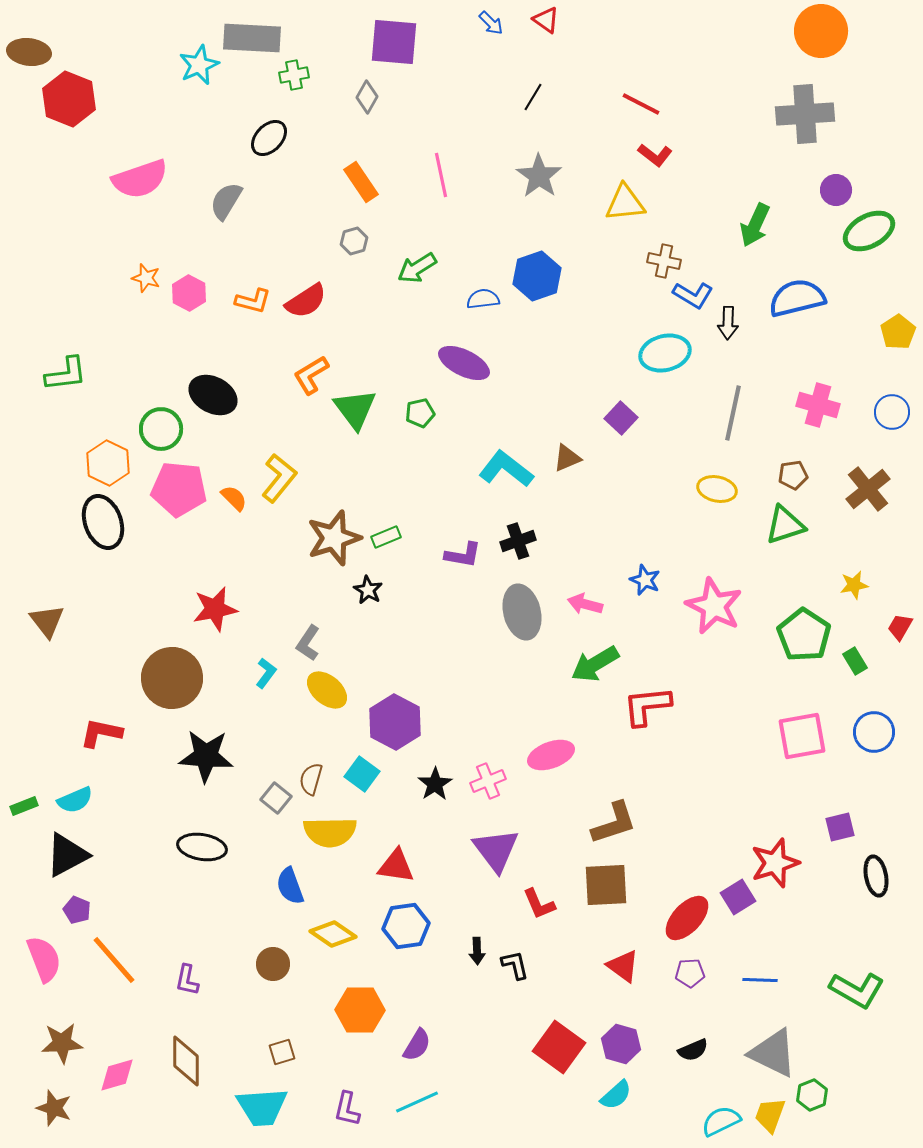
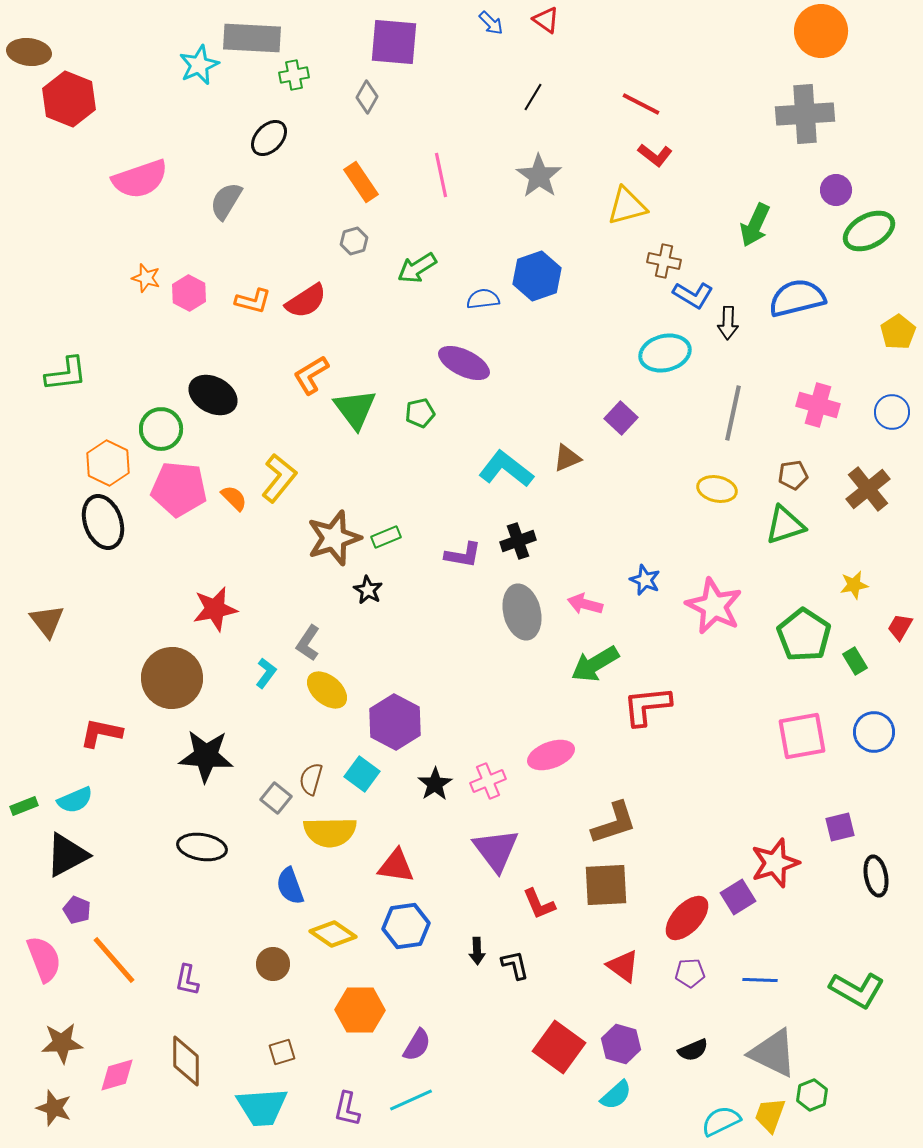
yellow triangle at (625, 203): moved 2 px right, 3 px down; rotated 9 degrees counterclockwise
cyan line at (417, 1102): moved 6 px left, 2 px up
